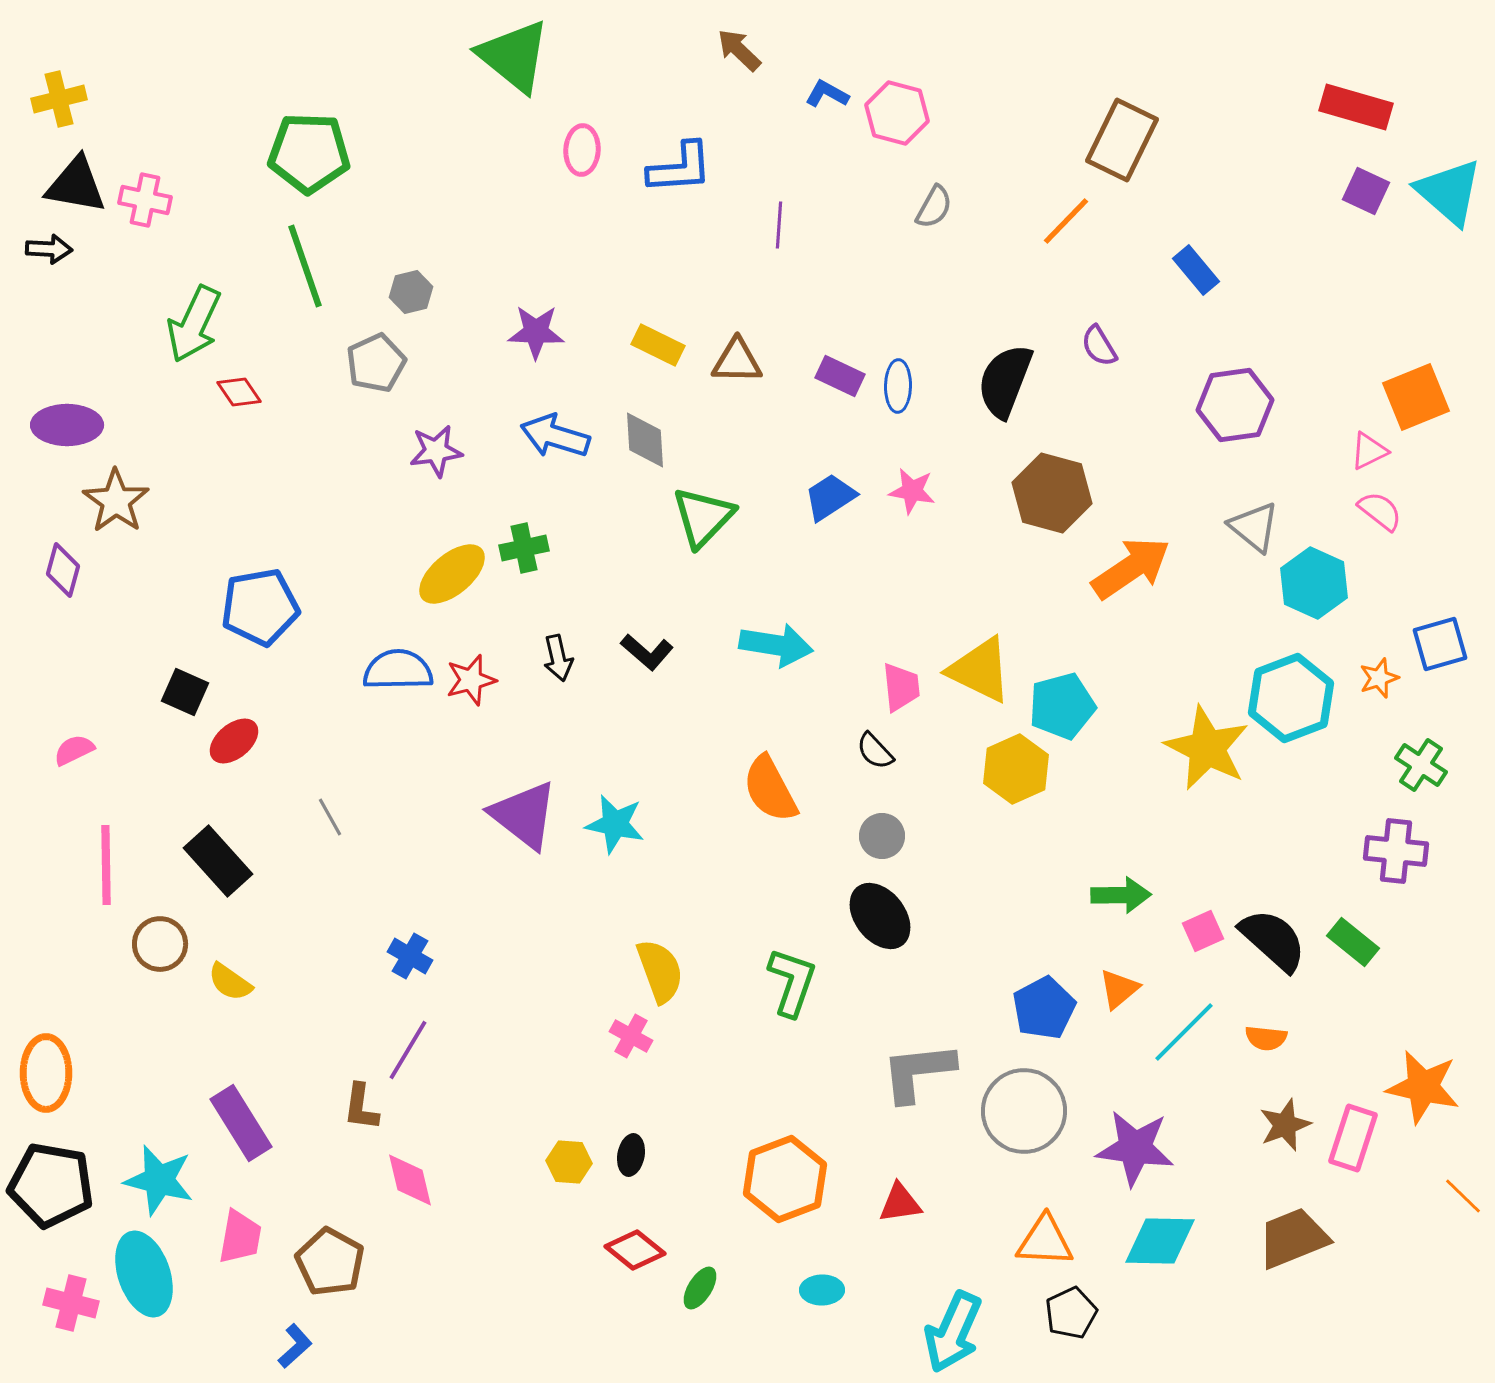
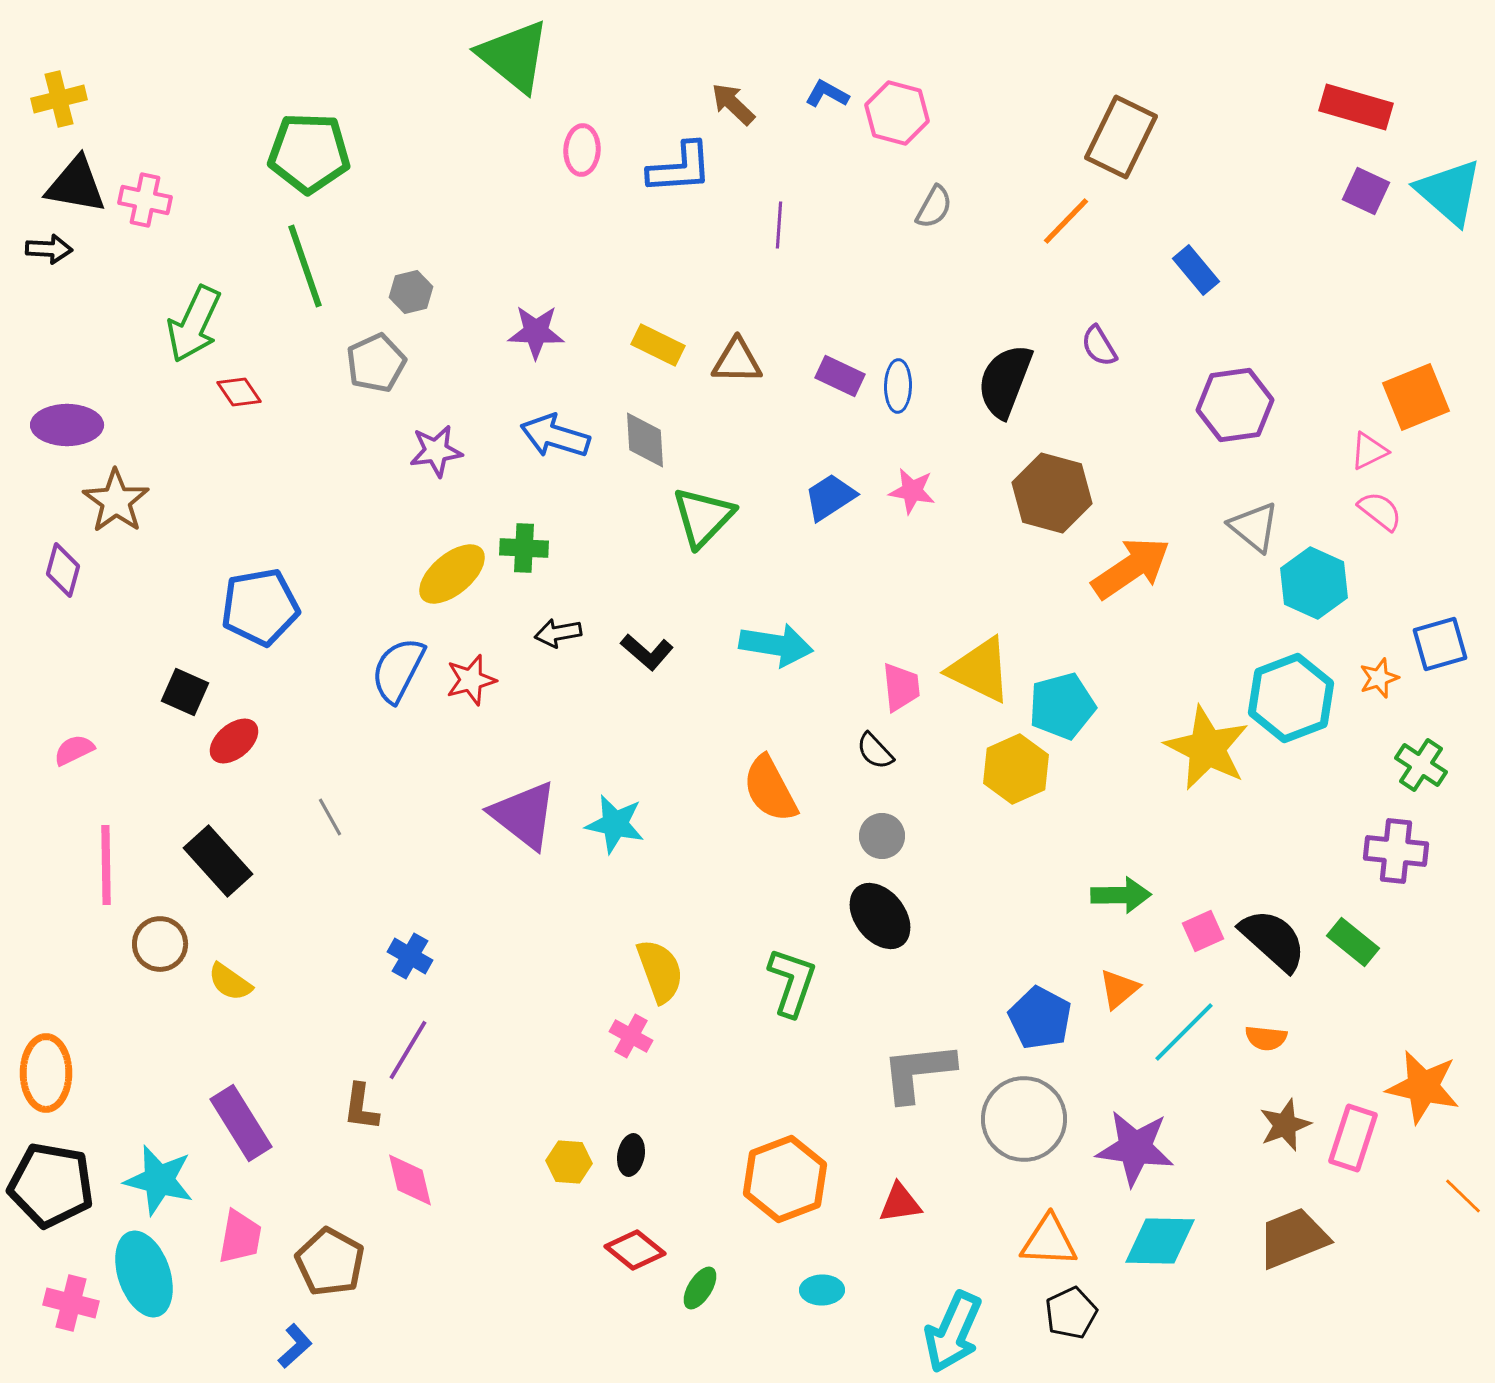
brown arrow at (739, 50): moved 6 px left, 54 px down
brown rectangle at (1122, 140): moved 1 px left, 3 px up
green cross at (524, 548): rotated 15 degrees clockwise
black arrow at (558, 658): moved 25 px up; rotated 93 degrees clockwise
blue semicircle at (398, 670): rotated 62 degrees counterclockwise
blue pentagon at (1044, 1008): moved 4 px left, 10 px down; rotated 16 degrees counterclockwise
gray circle at (1024, 1111): moved 8 px down
orange triangle at (1045, 1241): moved 4 px right
